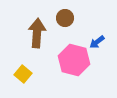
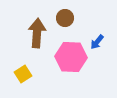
blue arrow: rotated 14 degrees counterclockwise
pink hexagon: moved 3 px left, 3 px up; rotated 12 degrees counterclockwise
yellow square: rotated 18 degrees clockwise
